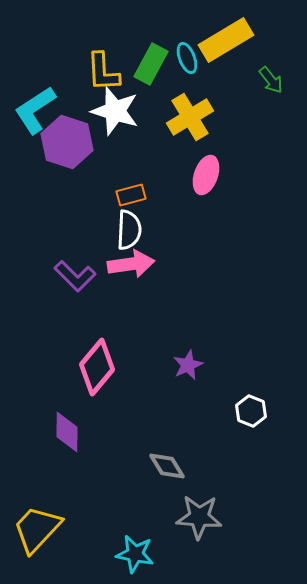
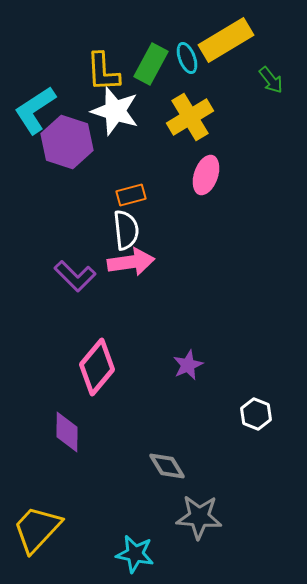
white semicircle: moved 3 px left; rotated 9 degrees counterclockwise
pink arrow: moved 2 px up
white hexagon: moved 5 px right, 3 px down
